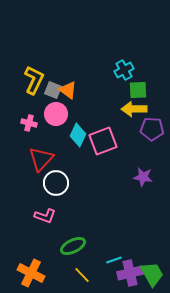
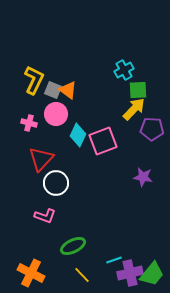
yellow arrow: rotated 135 degrees clockwise
green trapezoid: rotated 68 degrees clockwise
